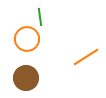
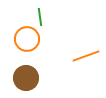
orange line: moved 1 px up; rotated 12 degrees clockwise
